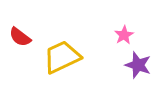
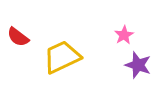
red semicircle: moved 2 px left
